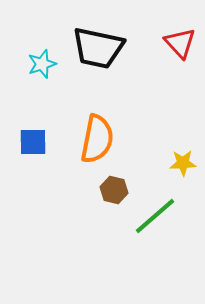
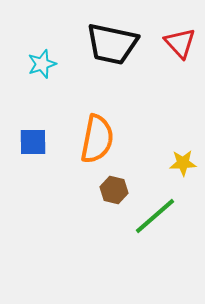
black trapezoid: moved 14 px right, 4 px up
